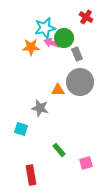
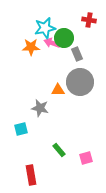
red cross: moved 3 px right, 3 px down; rotated 24 degrees counterclockwise
cyan square: rotated 32 degrees counterclockwise
pink square: moved 5 px up
